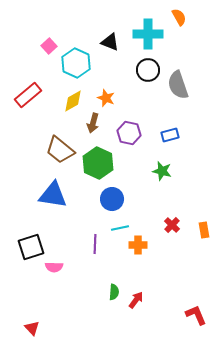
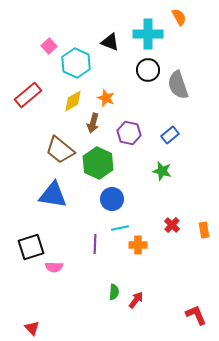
blue rectangle: rotated 24 degrees counterclockwise
